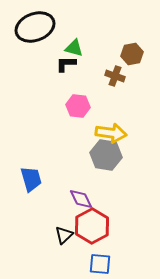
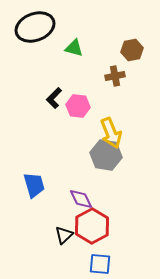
brown hexagon: moved 4 px up
black L-shape: moved 12 px left, 34 px down; rotated 45 degrees counterclockwise
brown cross: rotated 30 degrees counterclockwise
yellow arrow: rotated 60 degrees clockwise
blue trapezoid: moved 3 px right, 6 px down
